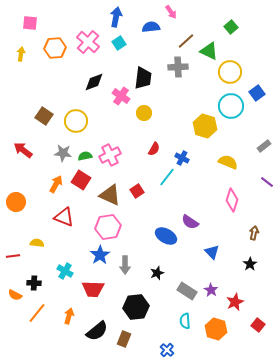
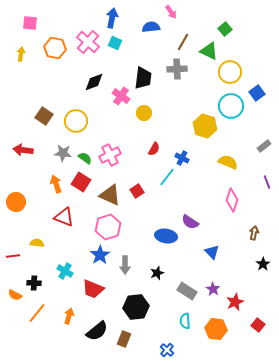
blue arrow at (116, 17): moved 4 px left, 1 px down
green square at (231, 27): moved 6 px left, 2 px down
brown line at (186, 41): moved 3 px left, 1 px down; rotated 18 degrees counterclockwise
cyan square at (119, 43): moved 4 px left; rotated 32 degrees counterclockwise
orange hexagon at (55, 48): rotated 15 degrees clockwise
gray cross at (178, 67): moved 1 px left, 2 px down
red arrow at (23, 150): rotated 30 degrees counterclockwise
green semicircle at (85, 156): moved 2 px down; rotated 48 degrees clockwise
red square at (81, 180): moved 2 px down
purple line at (267, 182): rotated 32 degrees clockwise
orange arrow at (56, 184): rotated 48 degrees counterclockwise
pink hexagon at (108, 227): rotated 10 degrees counterclockwise
blue ellipse at (166, 236): rotated 20 degrees counterclockwise
black star at (250, 264): moved 13 px right
red trapezoid at (93, 289): rotated 20 degrees clockwise
purple star at (211, 290): moved 2 px right, 1 px up
orange hexagon at (216, 329): rotated 10 degrees counterclockwise
